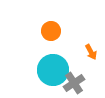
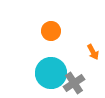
orange arrow: moved 2 px right
cyan circle: moved 2 px left, 3 px down
